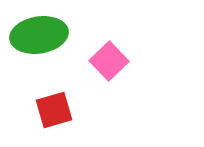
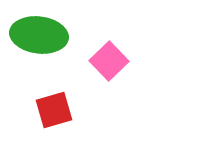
green ellipse: rotated 16 degrees clockwise
